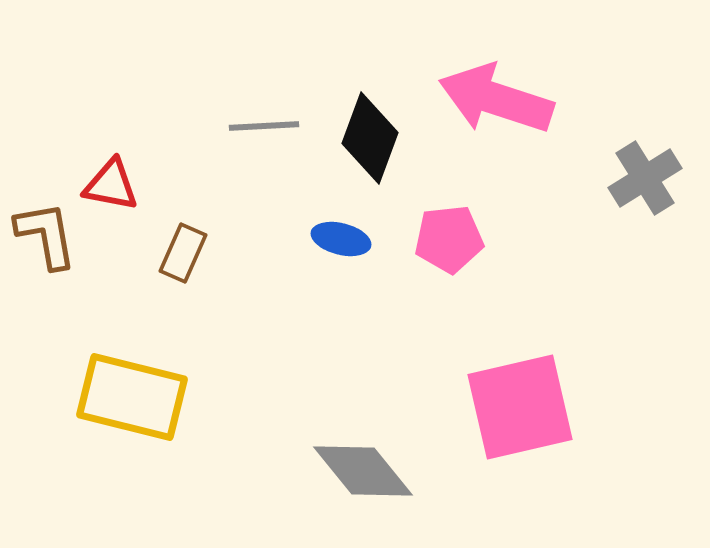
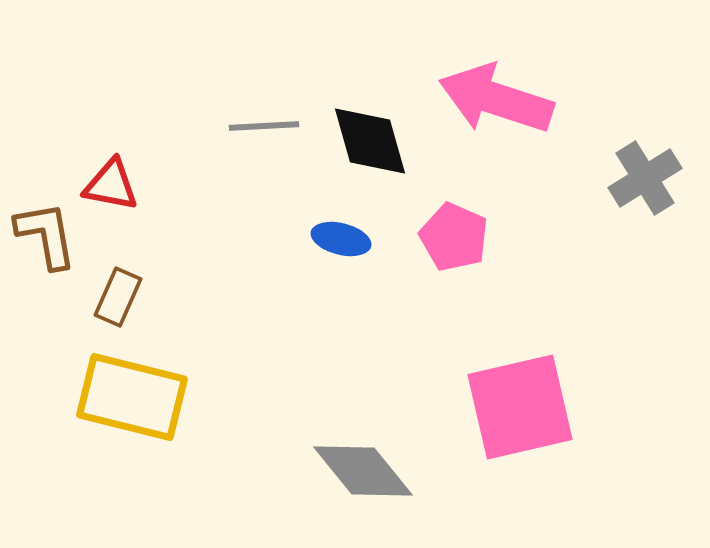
black diamond: moved 3 px down; rotated 36 degrees counterclockwise
pink pentagon: moved 5 px right, 2 px up; rotated 30 degrees clockwise
brown rectangle: moved 65 px left, 44 px down
